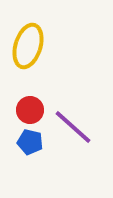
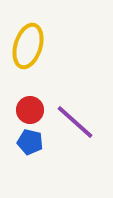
purple line: moved 2 px right, 5 px up
